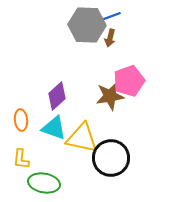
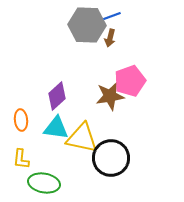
pink pentagon: moved 1 px right
cyan triangle: moved 2 px right; rotated 12 degrees counterclockwise
